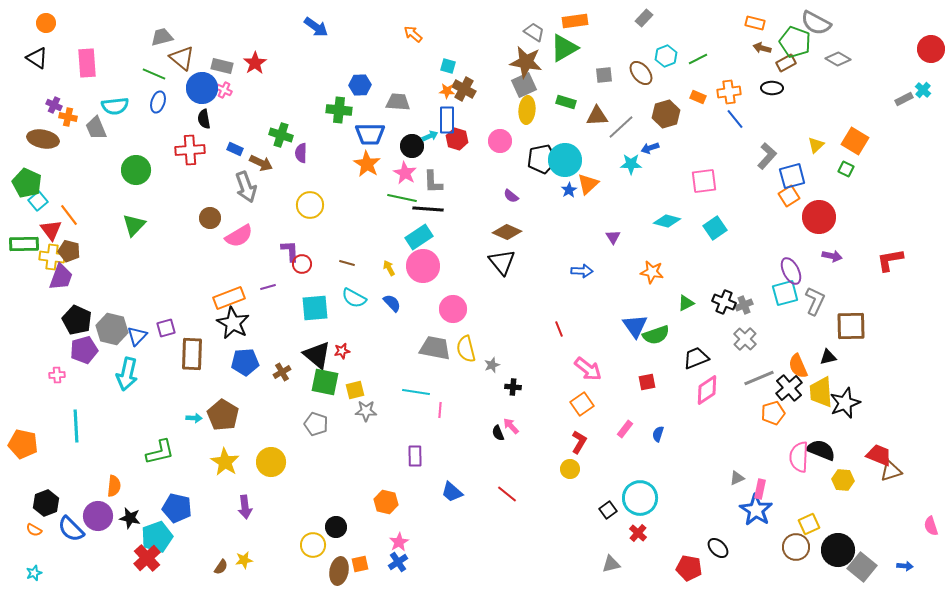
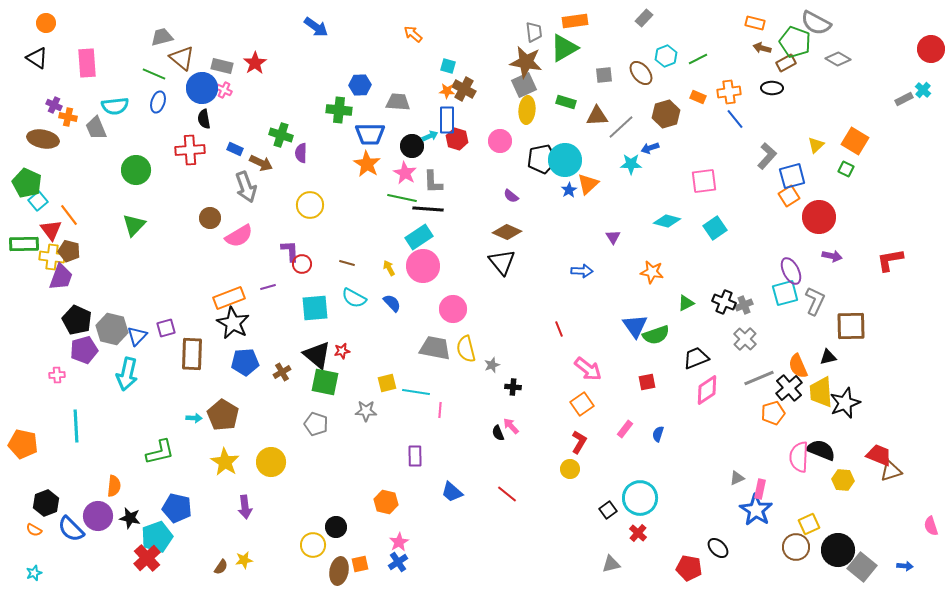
gray trapezoid at (534, 32): rotated 50 degrees clockwise
yellow square at (355, 390): moved 32 px right, 7 px up
